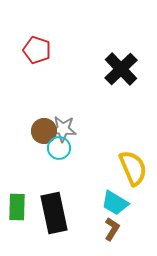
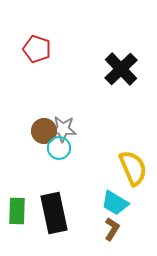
red pentagon: moved 1 px up
green rectangle: moved 4 px down
